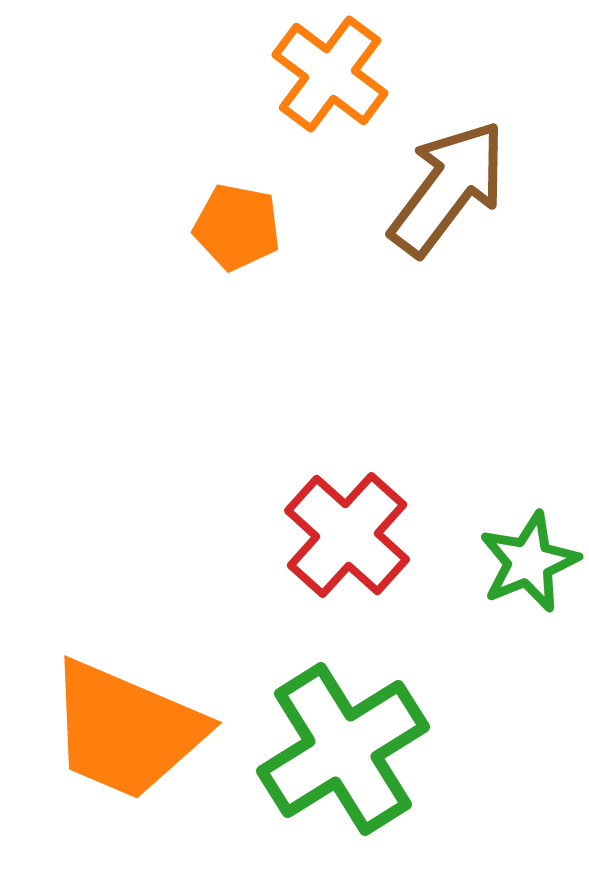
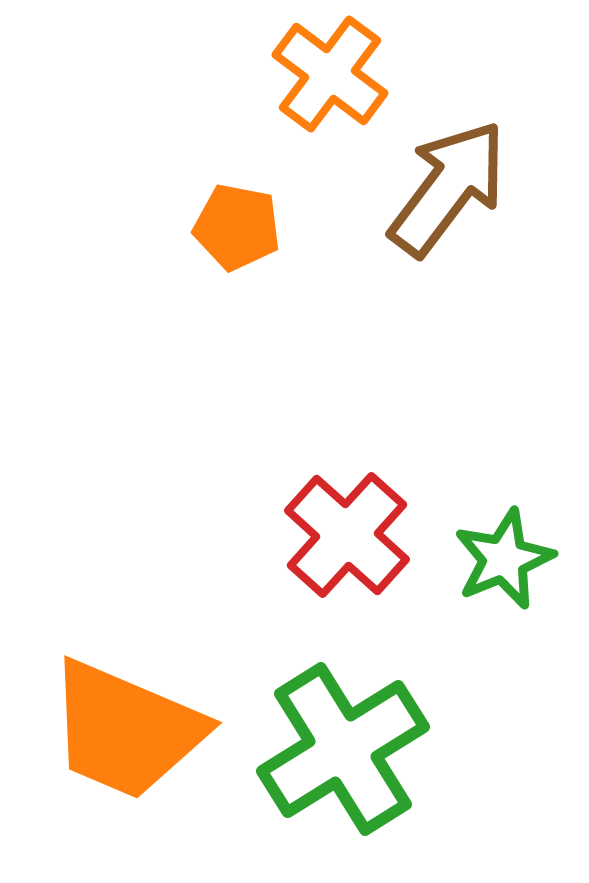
green star: moved 25 px left, 3 px up
